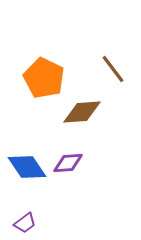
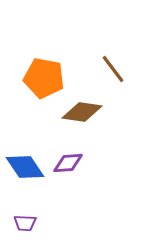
orange pentagon: rotated 15 degrees counterclockwise
brown diamond: rotated 12 degrees clockwise
blue diamond: moved 2 px left
purple trapezoid: rotated 40 degrees clockwise
